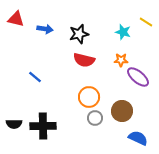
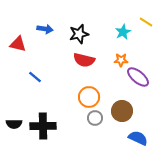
red triangle: moved 2 px right, 25 px down
cyan star: rotated 28 degrees clockwise
